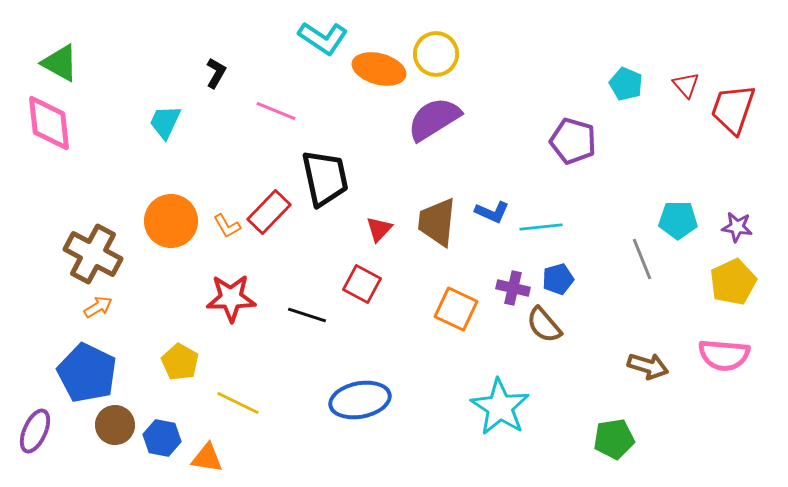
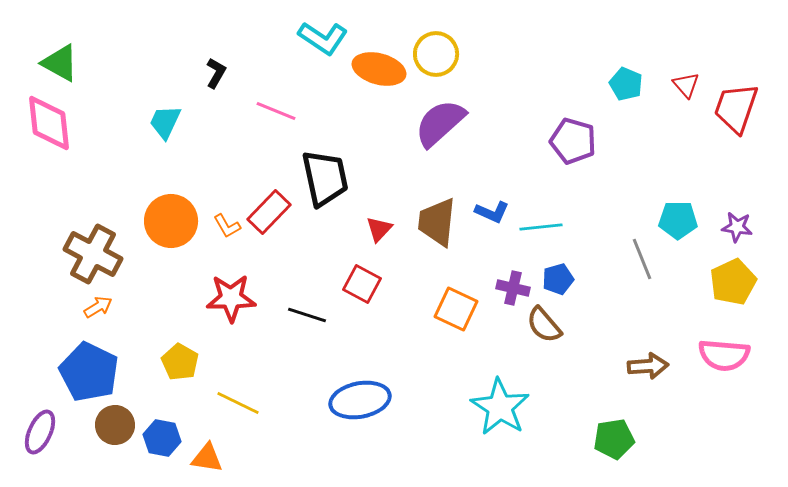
red trapezoid at (733, 109): moved 3 px right, 1 px up
purple semicircle at (434, 119): moved 6 px right, 4 px down; rotated 10 degrees counterclockwise
brown arrow at (648, 366): rotated 21 degrees counterclockwise
blue pentagon at (87, 373): moved 2 px right, 1 px up
purple ellipse at (35, 431): moved 5 px right, 1 px down
